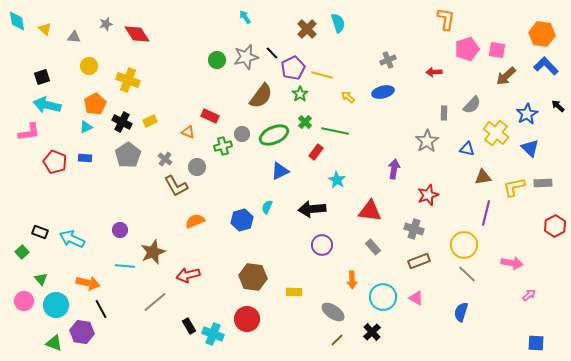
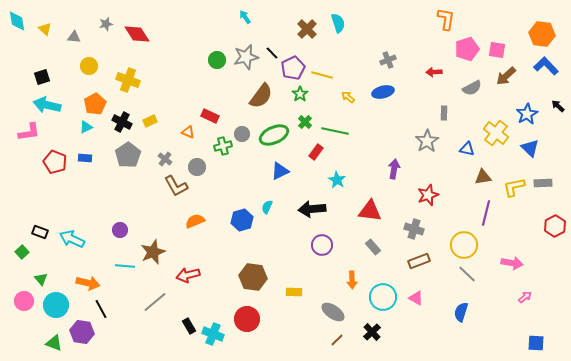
gray semicircle at (472, 105): moved 17 px up; rotated 18 degrees clockwise
pink arrow at (529, 295): moved 4 px left, 2 px down
